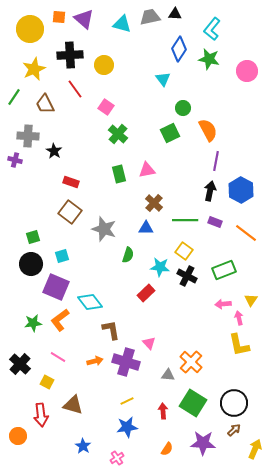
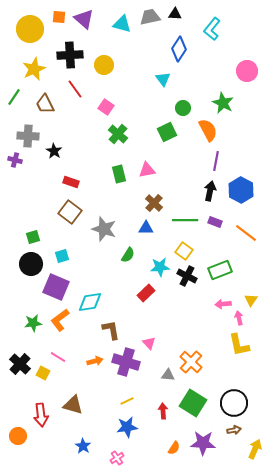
green star at (209, 59): moved 14 px right, 44 px down; rotated 15 degrees clockwise
green square at (170, 133): moved 3 px left, 1 px up
green semicircle at (128, 255): rotated 14 degrees clockwise
cyan star at (160, 267): rotated 12 degrees counterclockwise
green rectangle at (224, 270): moved 4 px left
cyan diamond at (90, 302): rotated 60 degrees counterclockwise
yellow square at (47, 382): moved 4 px left, 9 px up
brown arrow at (234, 430): rotated 32 degrees clockwise
orange semicircle at (167, 449): moved 7 px right, 1 px up
